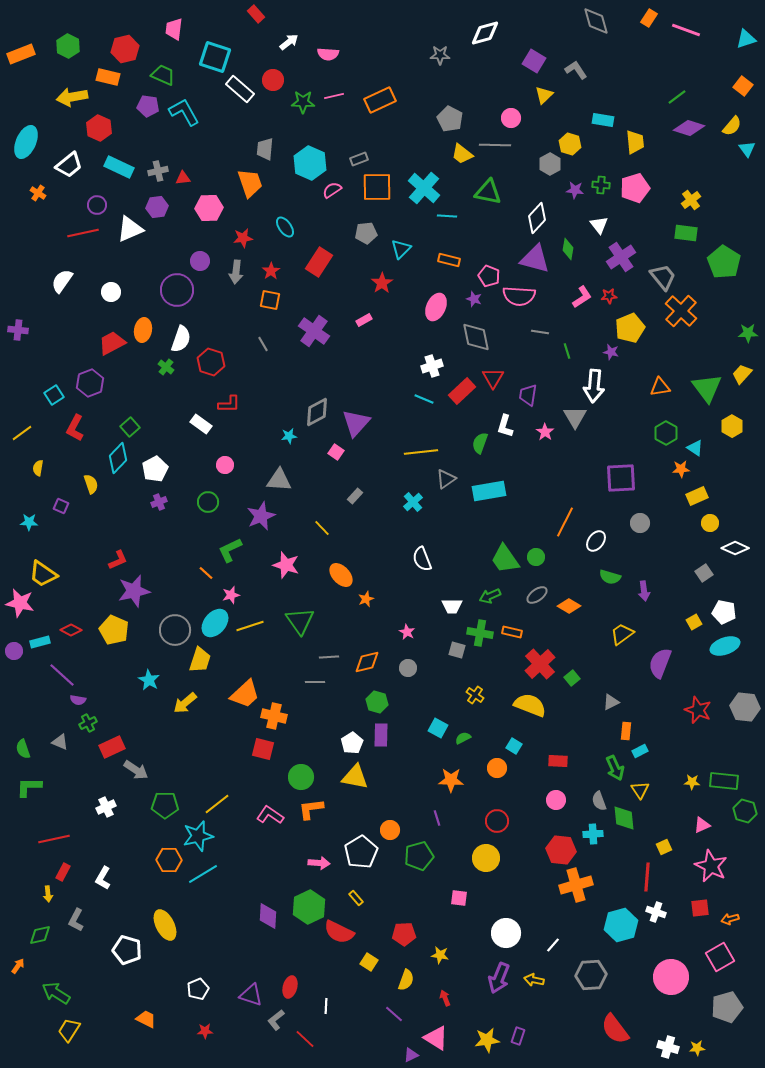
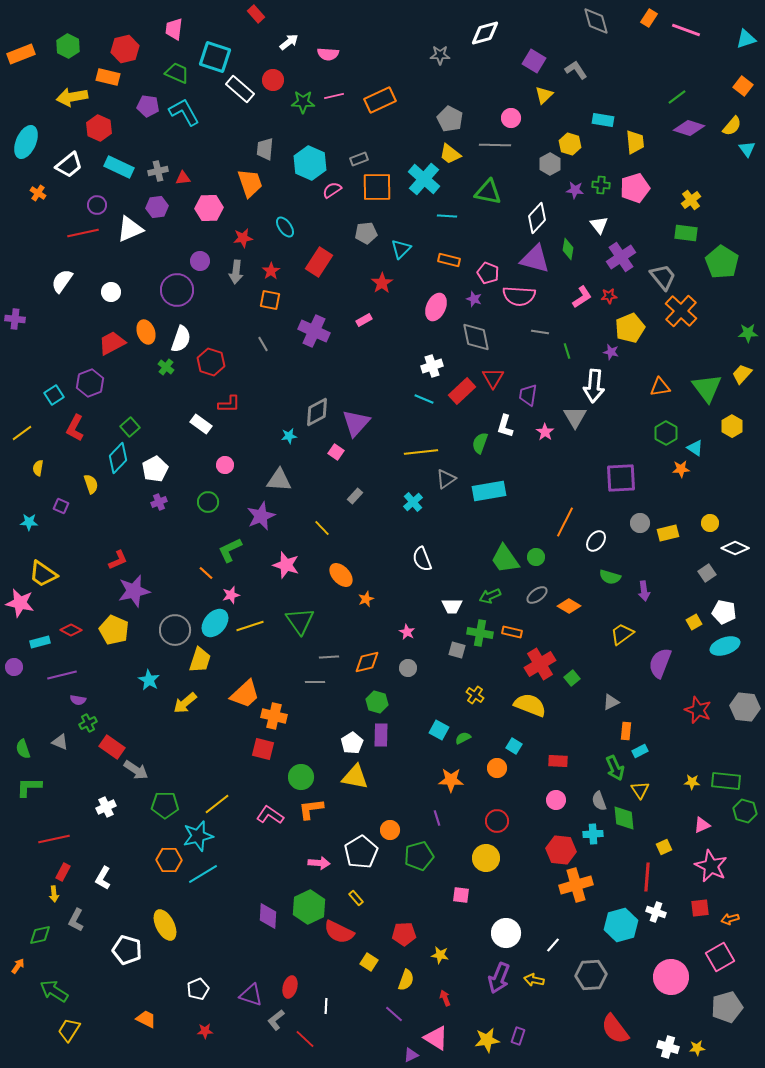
green trapezoid at (163, 75): moved 14 px right, 2 px up
yellow trapezoid at (462, 154): moved 12 px left
cyan cross at (424, 188): moved 9 px up
green pentagon at (724, 262): moved 2 px left
pink pentagon at (489, 276): moved 1 px left, 3 px up
purple cross at (18, 330): moved 3 px left, 11 px up
orange ellipse at (143, 330): moved 3 px right, 2 px down; rotated 30 degrees counterclockwise
purple cross at (314, 331): rotated 12 degrees counterclockwise
yellow rectangle at (697, 496): moved 29 px left, 37 px down; rotated 10 degrees clockwise
gray square at (704, 573): moved 3 px right
purple circle at (14, 651): moved 16 px down
red cross at (540, 664): rotated 12 degrees clockwise
purple line at (62, 675): rotated 56 degrees counterclockwise
cyan square at (438, 728): moved 1 px right, 2 px down
red rectangle at (112, 747): rotated 60 degrees clockwise
green rectangle at (724, 781): moved 2 px right
yellow arrow at (48, 894): moved 6 px right
pink square at (459, 898): moved 2 px right, 3 px up
green arrow at (56, 993): moved 2 px left, 2 px up
